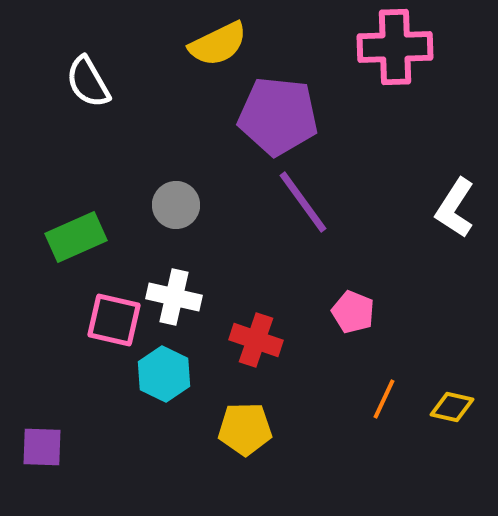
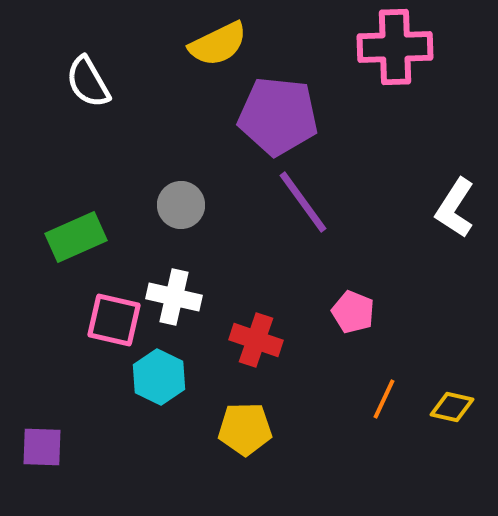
gray circle: moved 5 px right
cyan hexagon: moved 5 px left, 3 px down
